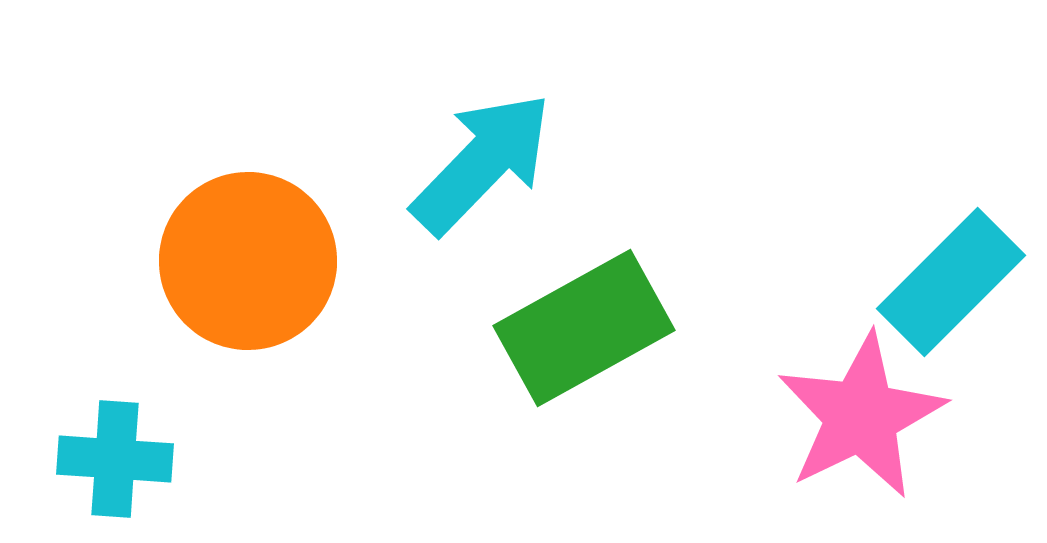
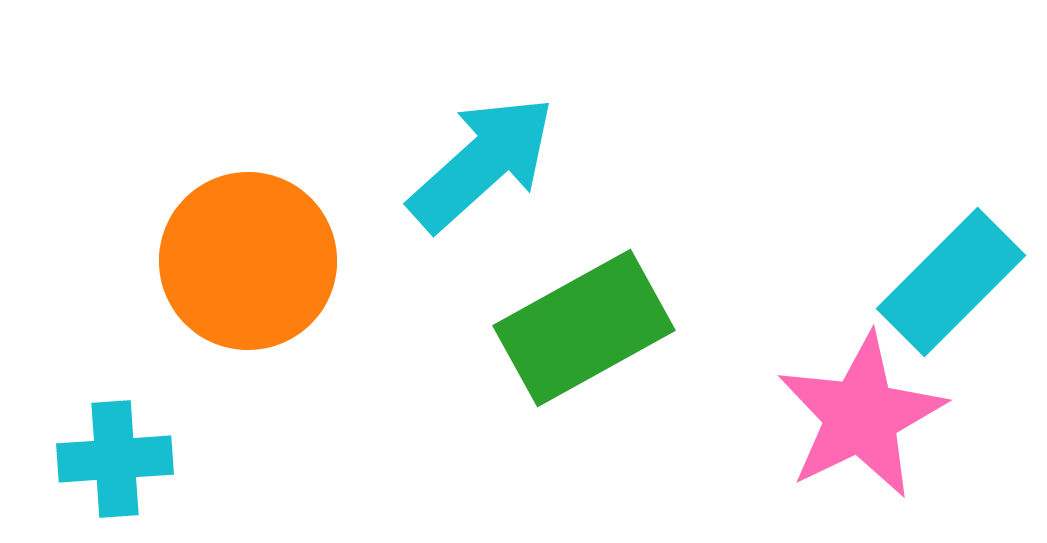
cyan arrow: rotated 4 degrees clockwise
cyan cross: rotated 8 degrees counterclockwise
